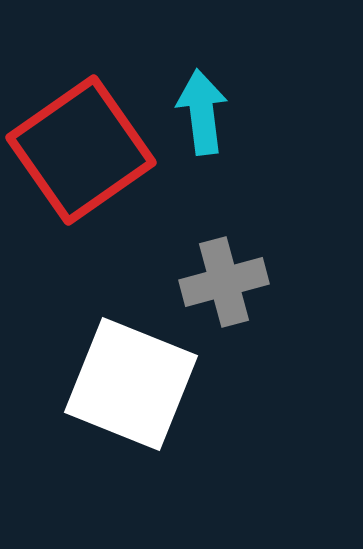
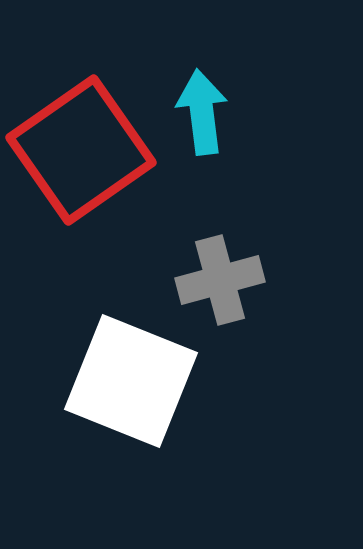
gray cross: moved 4 px left, 2 px up
white square: moved 3 px up
